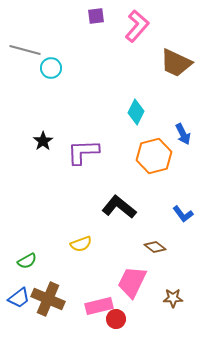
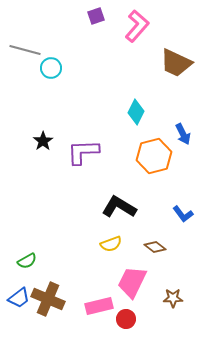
purple square: rotated 12 degrees counterclockwise
black L-shape: rotated 8 degrees counterclockwise
yellow semicircle: moved 30 px right
red circle: moved 10 px right
